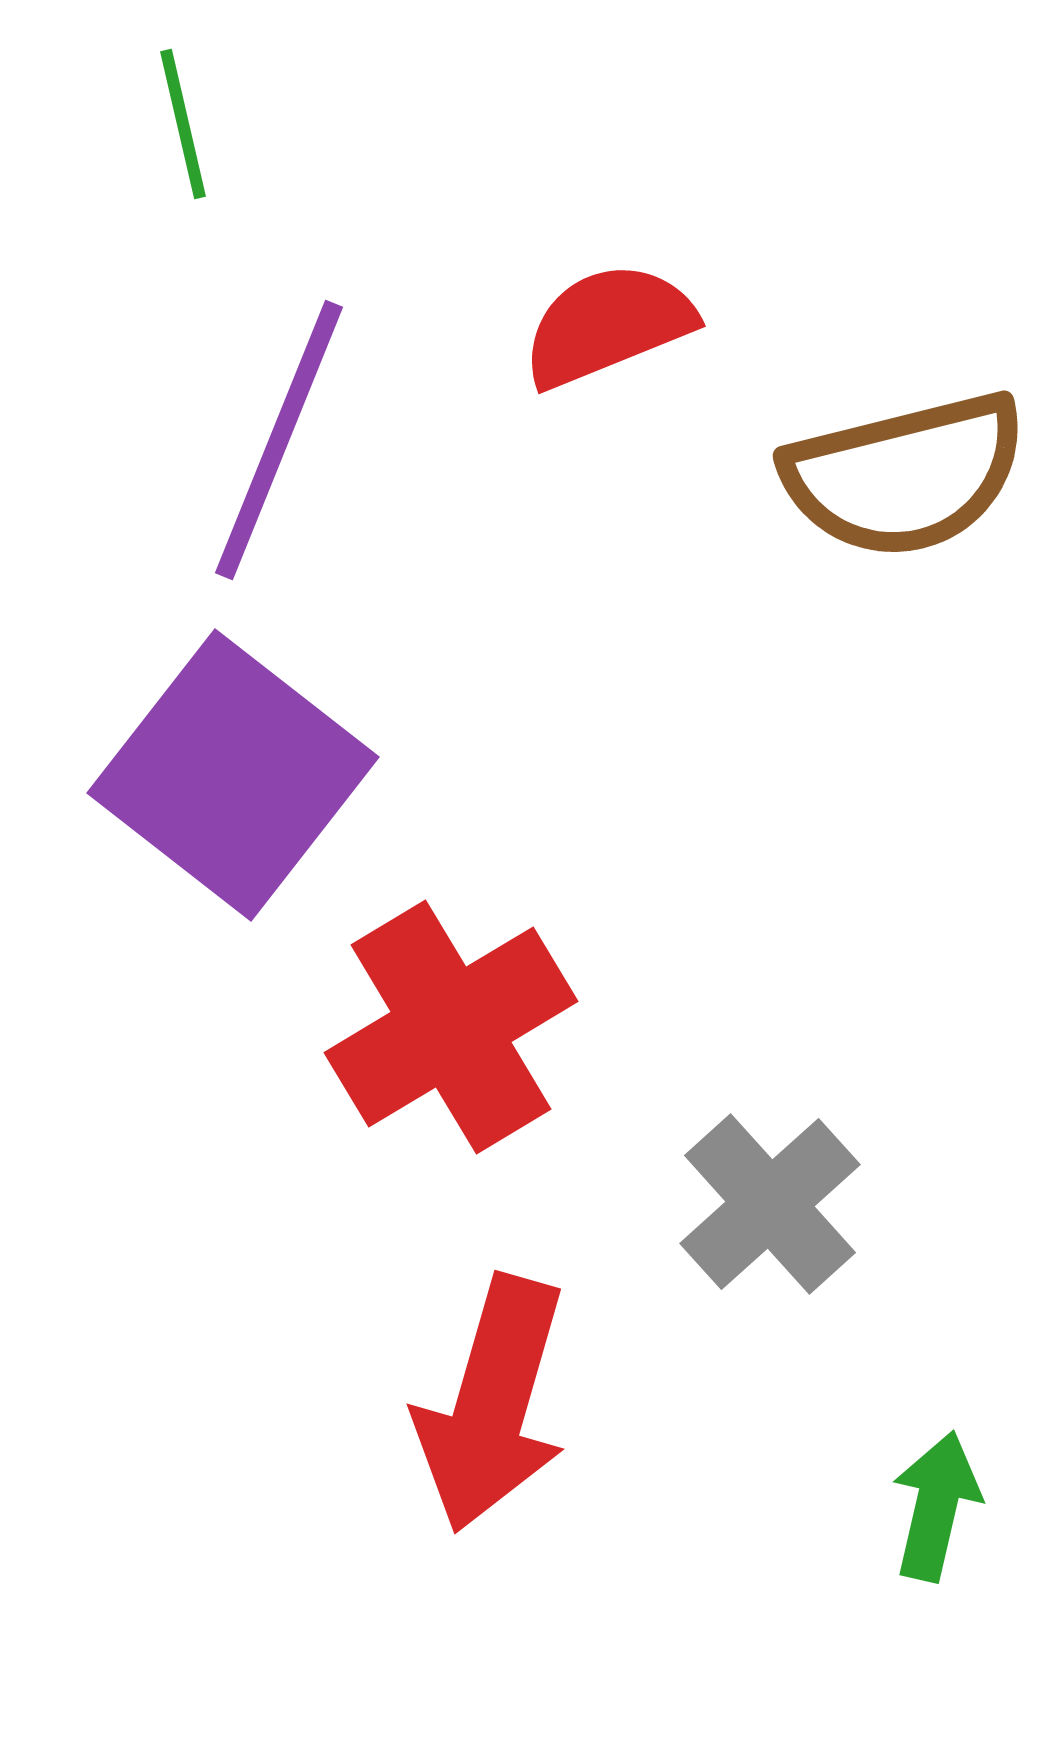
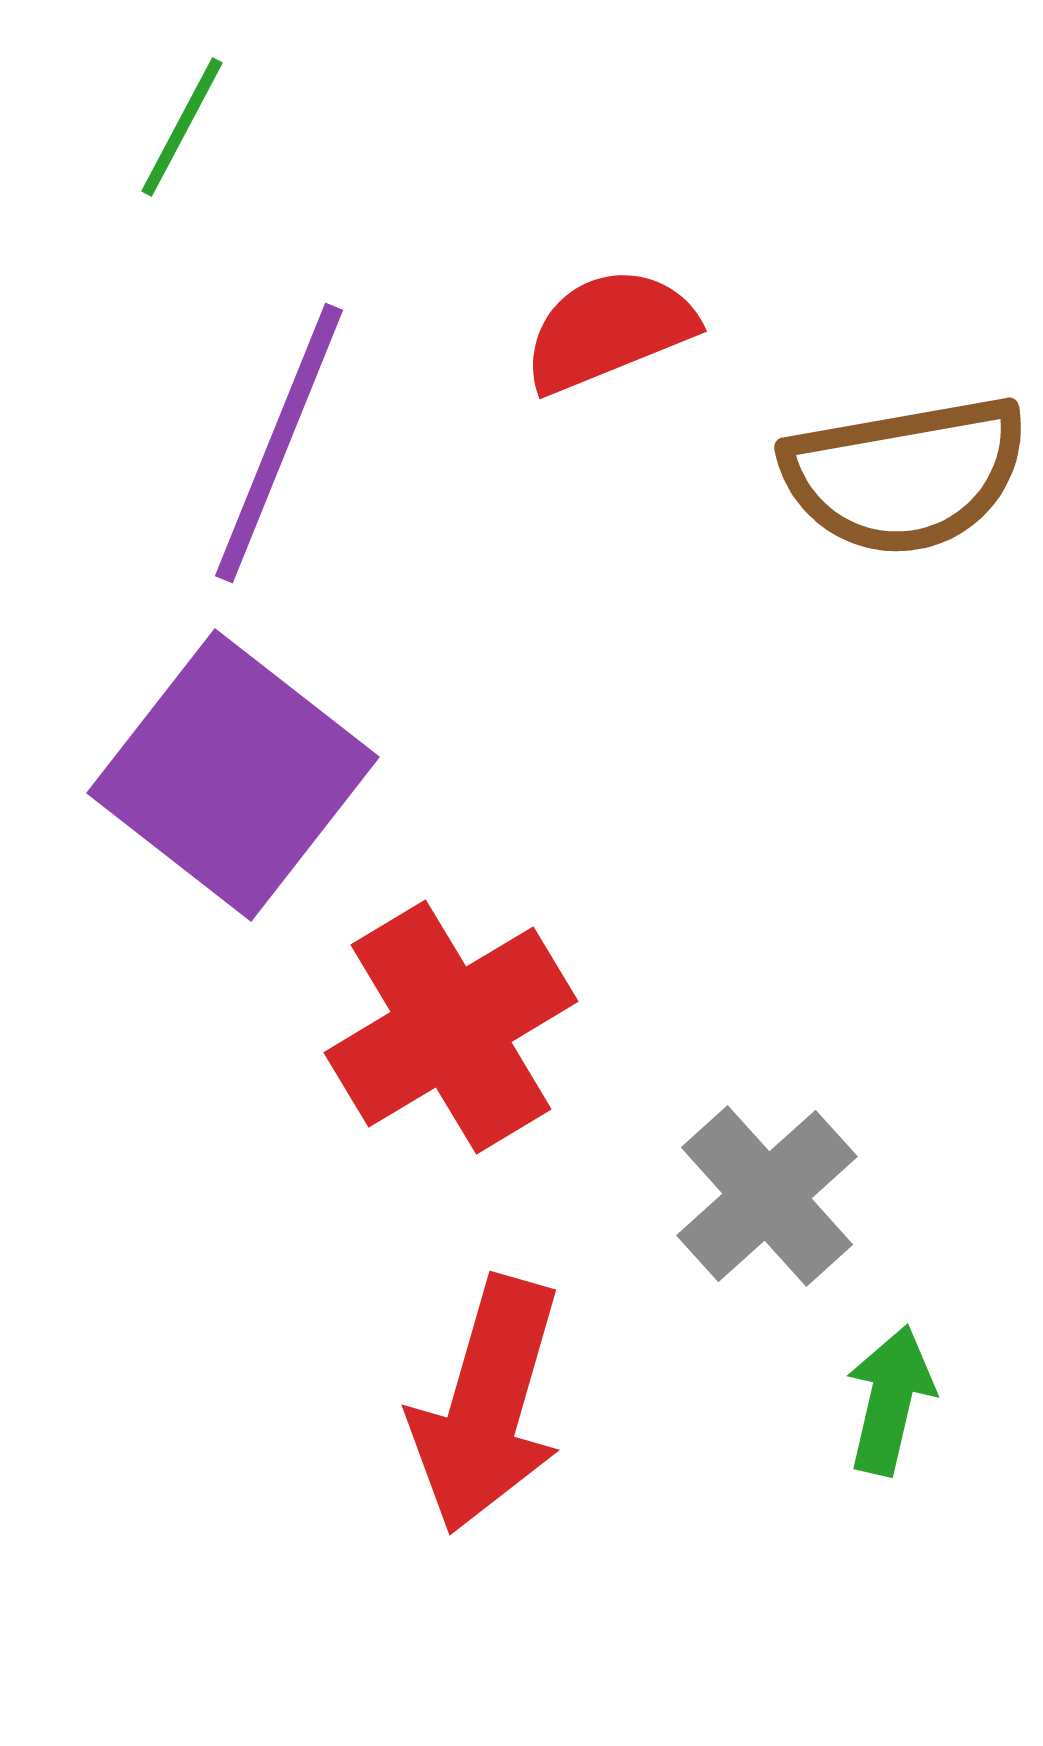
green line: moved 1 px left, 3 px down; rotated 41 degrees clockwise
red semicircle: moved 1 px right, 5 px down
purple line: moved 3 px down
brown semicircle: rotated 4 degrees clockwise
gray cross: moved 3 px left, 8 px up
red arrow: moved 5 px left, 1 px down
green arrow: moved 46 px left, 106 px up
